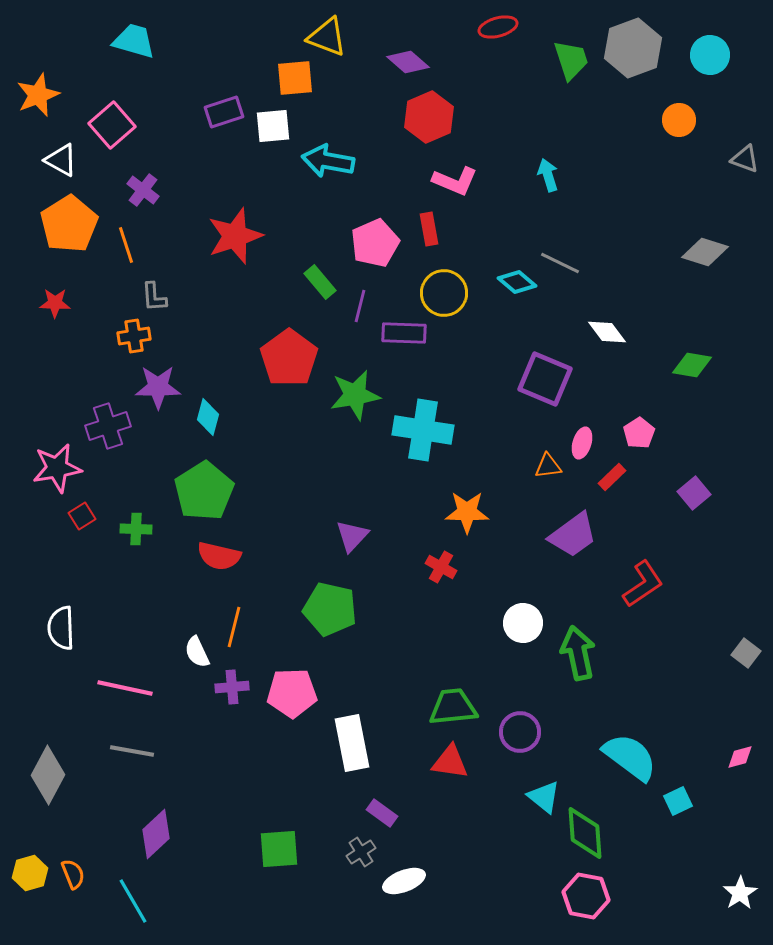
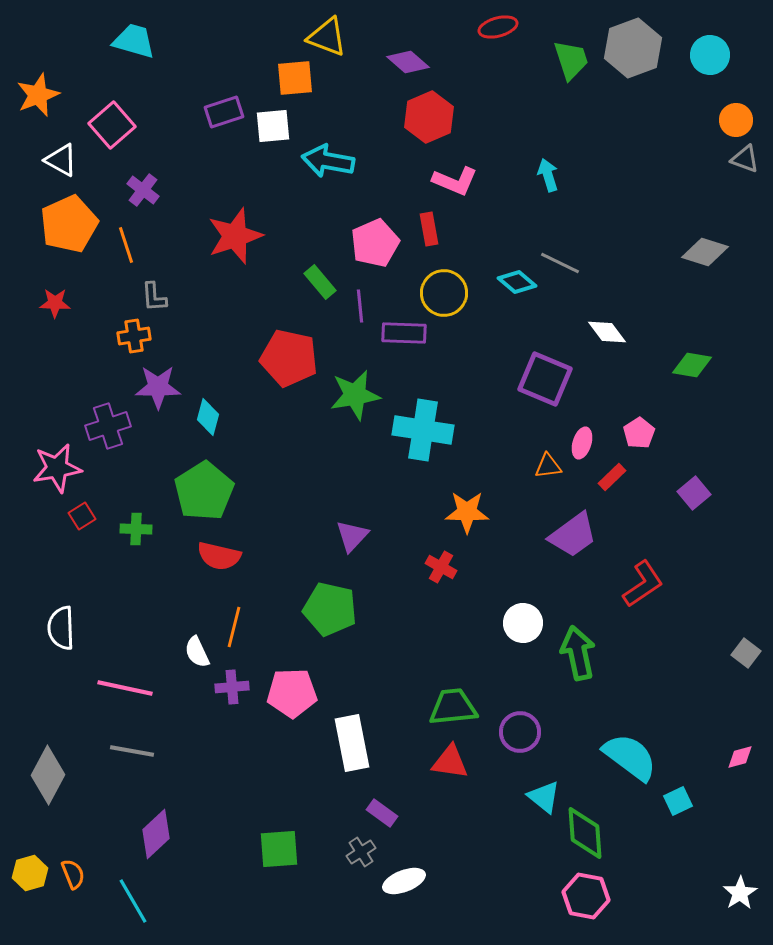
orange circle at (679, 120): moved 57 px right
orange pentagon at (69, 224): rotated 8 degrees clockwise
purple line at (360, 306): rotated 20 degrees counterclockwise
red pentagon at (289, 358): rotated 24 degrees counterclockwise
